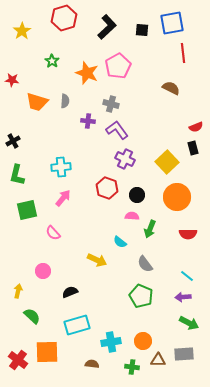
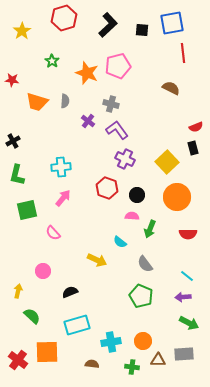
black L-shape at (107, 27): moved 1 px right, 2 px up
pink pentagon at (118, 66): rotated 15 degrees clockwise
purple cross at (88, 121): rotated 32 degrees clockwise
